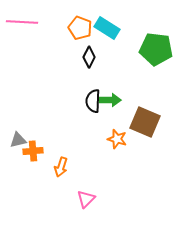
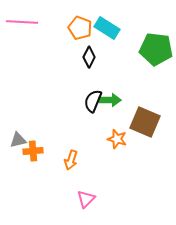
black semicircle: rotated 20 degrees clockwise
orange arrow: moved 10 px right, 7 px up
